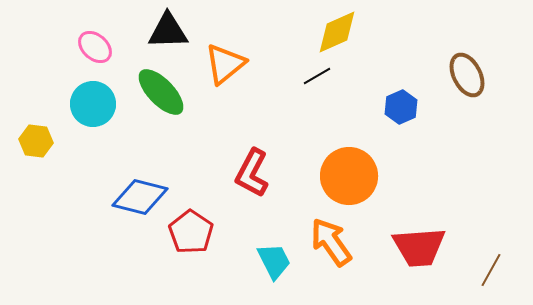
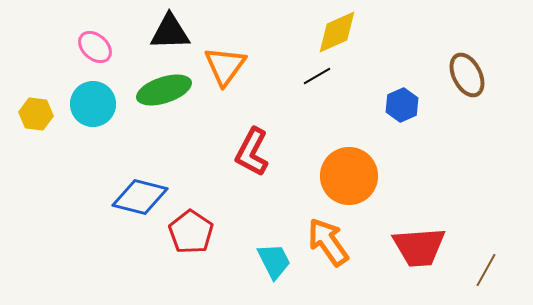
black triangle: moved 2 px right, 1 px down
orange triangle: moved 2 px down; rotated 15 degrees counterclockwise
green ellipse: moved 3 px right, 2 px up; rotated 64 degrees counterclockwise
blue hexagon: moved 1 px right, 2 px up
yellow hexagon: moved 27 px up
red L-shape: moved 21 px up
orange arrow: moved 3 px left
brown line: moved 5 px left
